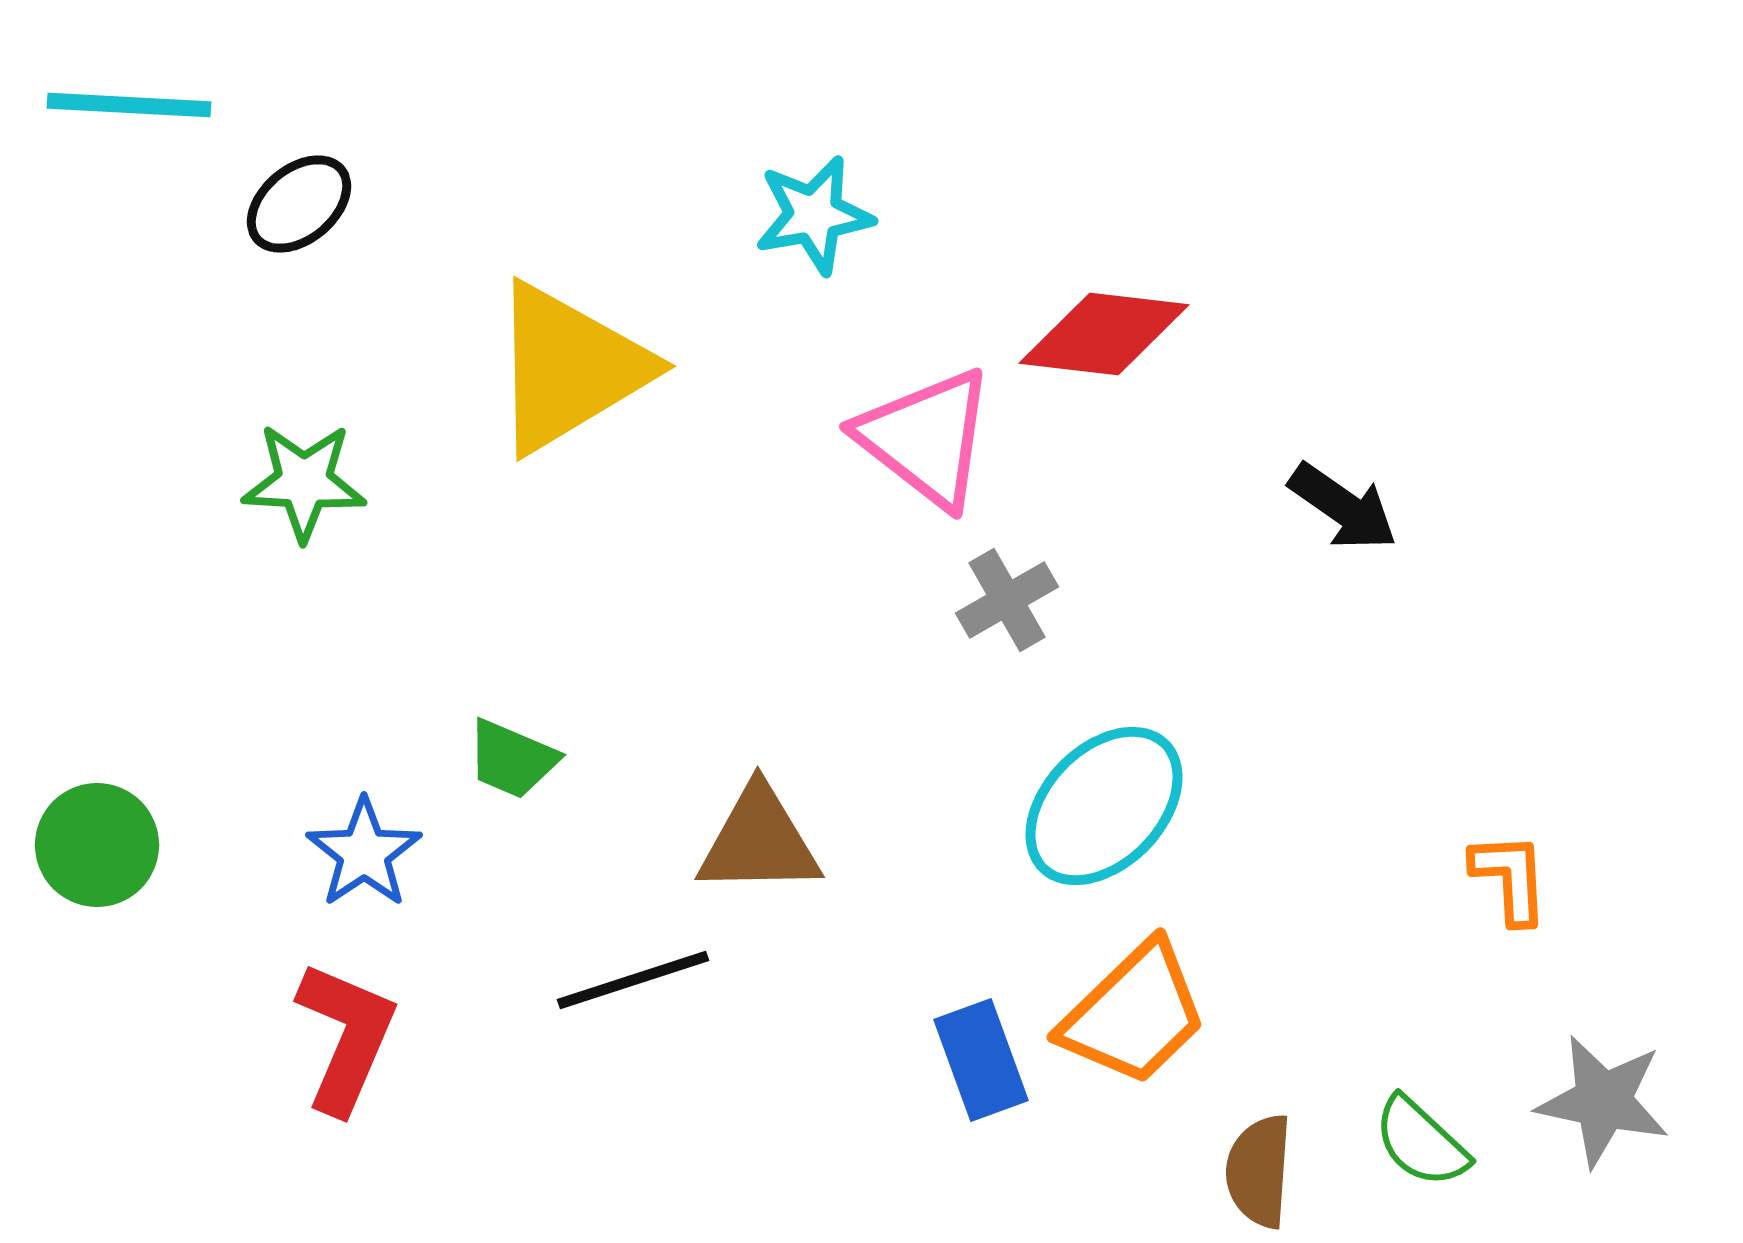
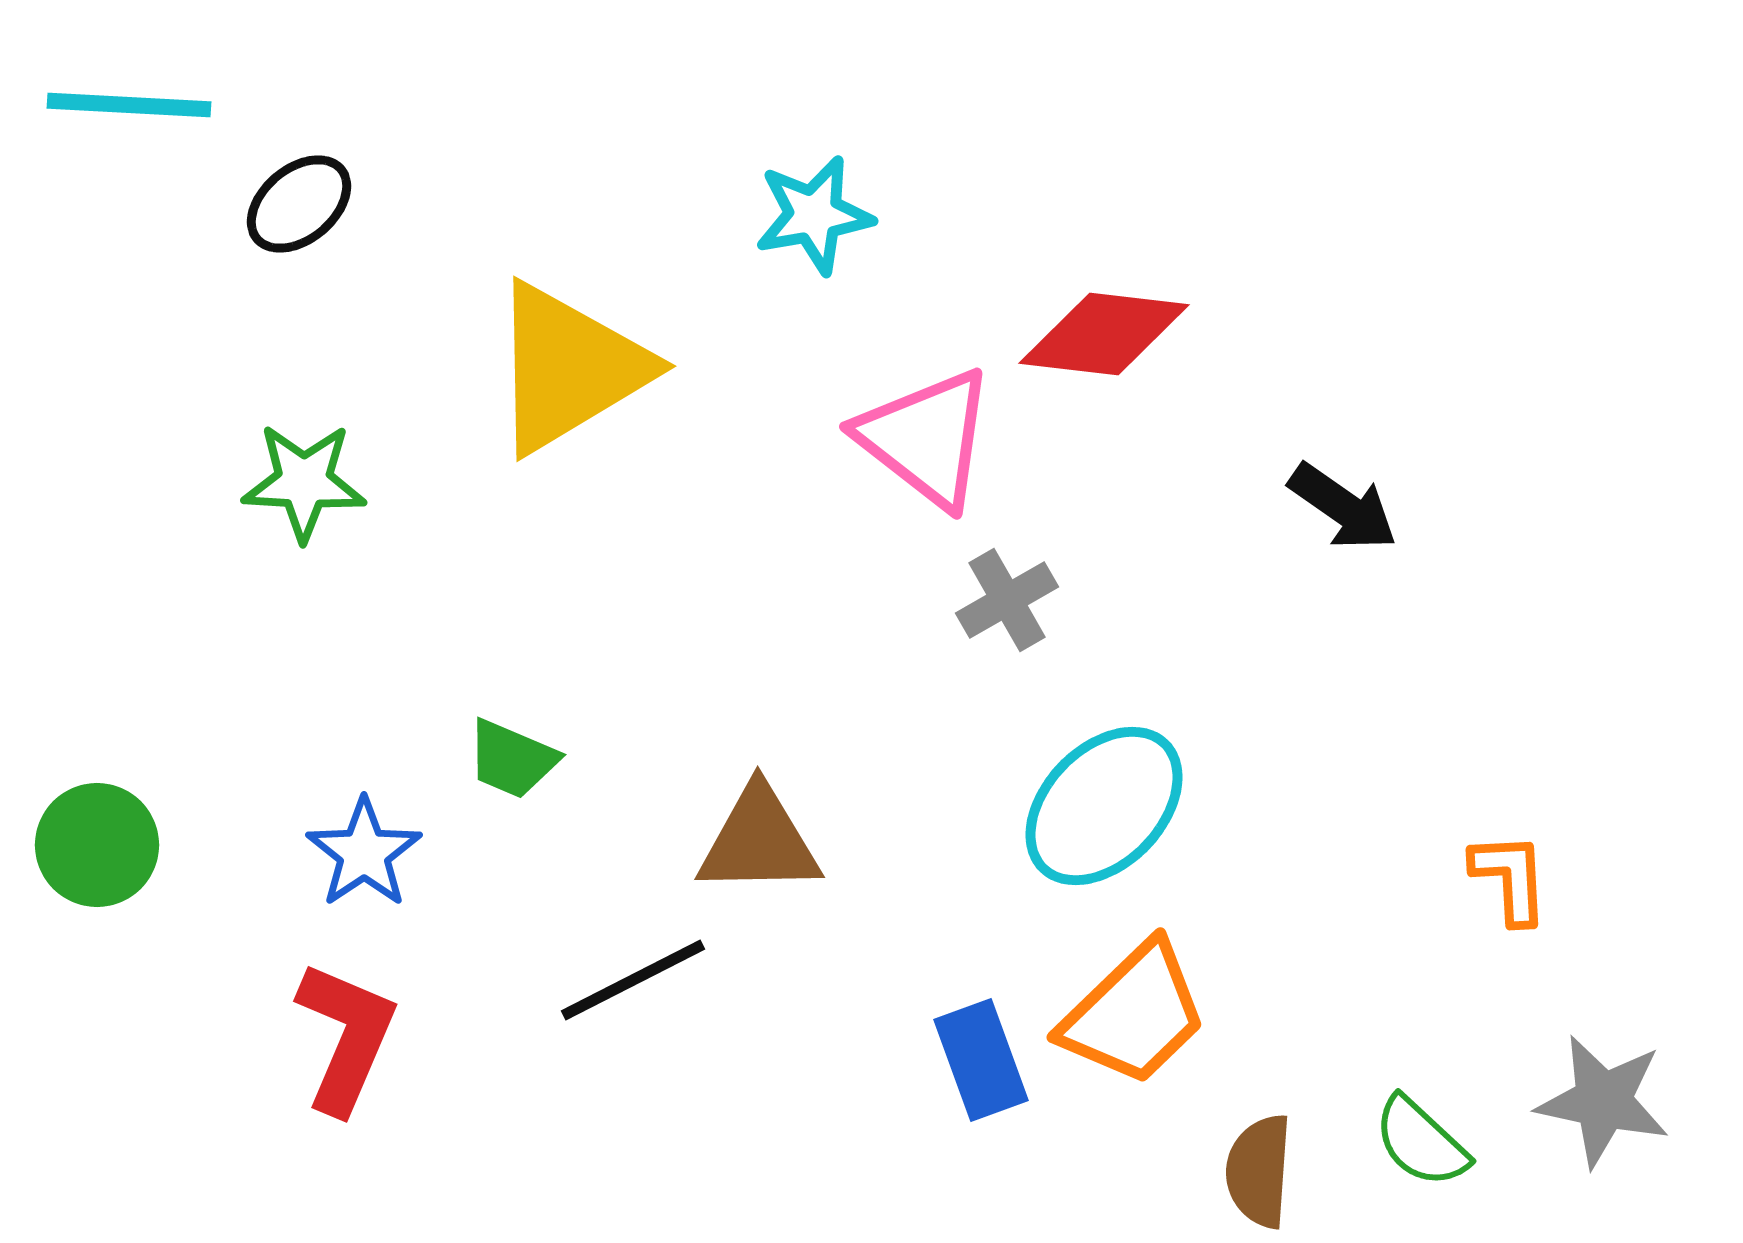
black line: rotated 9 degrees counterclockwise
